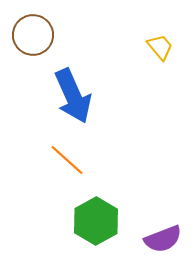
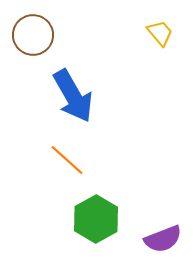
yellow trapezoid: moved 14 px up
blue arrow: rotated 6 degrees counterclockwise
green hexagon: moved 2 px up
